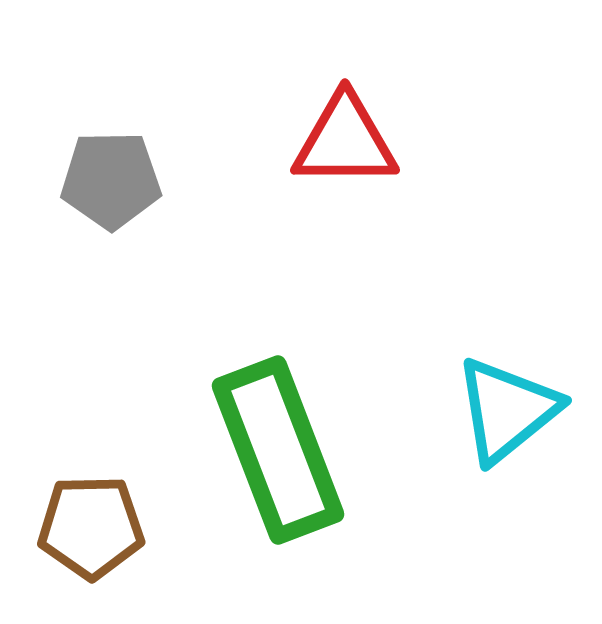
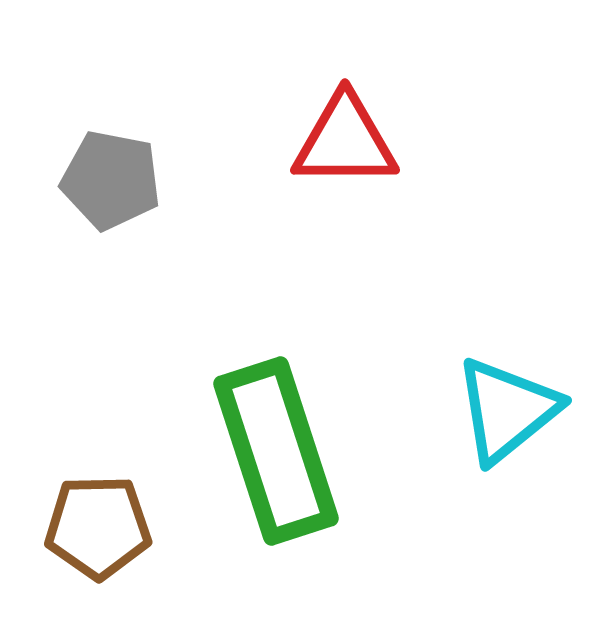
gray pentagon: rotated 12 degrees clockwise
green rectangle: moved 2 px left, 1 px down; rotated 3 degrees clockwise
brown pentagon: moved 7 px right
